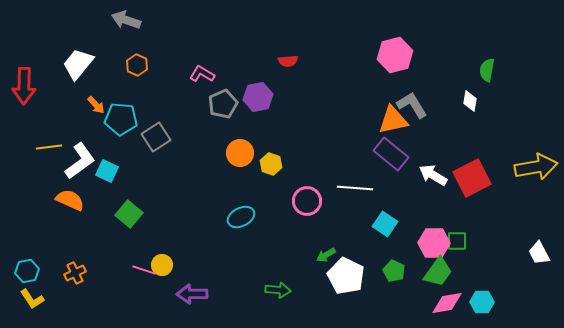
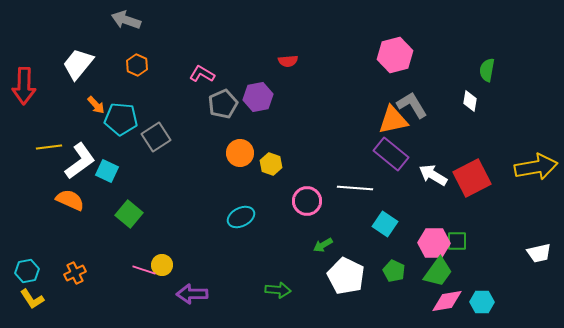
white trapezoid at (539, 253): rotated 75 degrees counterclockwise
green arrow at (326, 255): moved 3 px left, 10 px up
pink diamond at (447, 303): moved 2 px up
